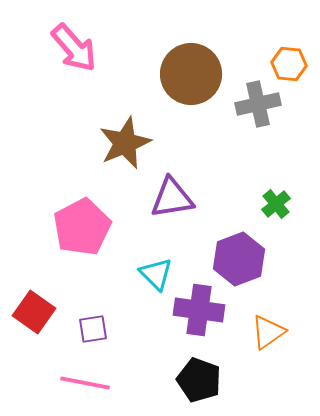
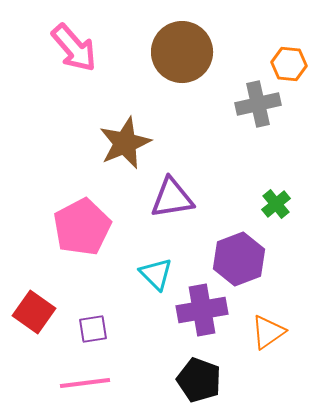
brown circle: moved 9 px left, 22 px up
purple cross: moved 3 px right; rotated 18 degrees counterclockwise
pink line: rotated 18 degrees counterclockwise
